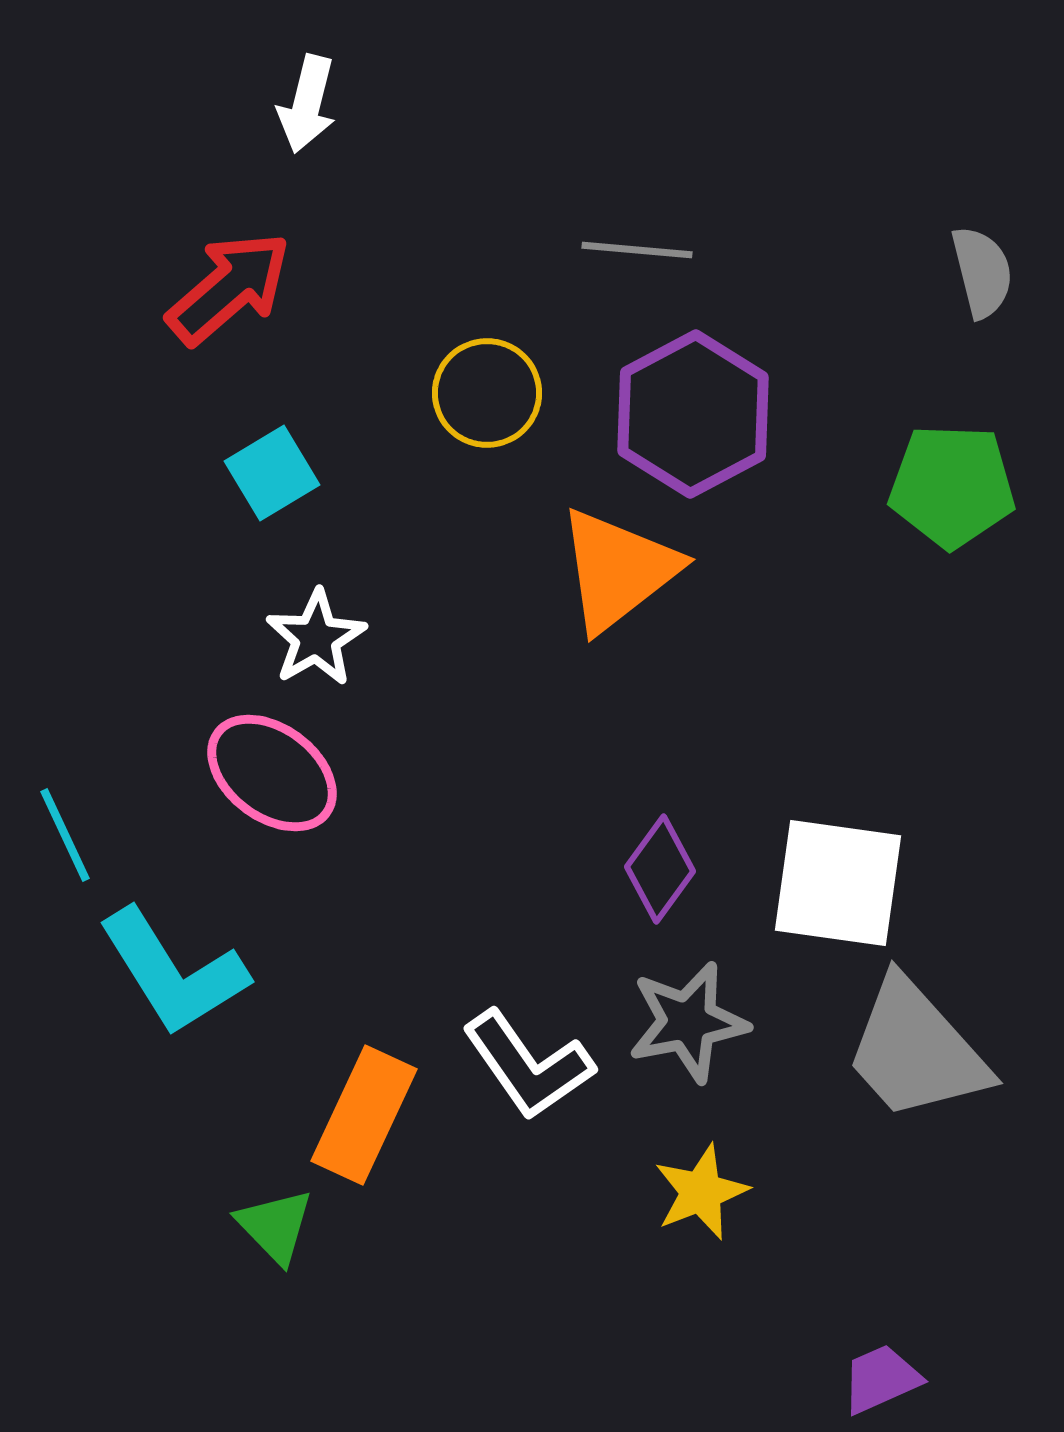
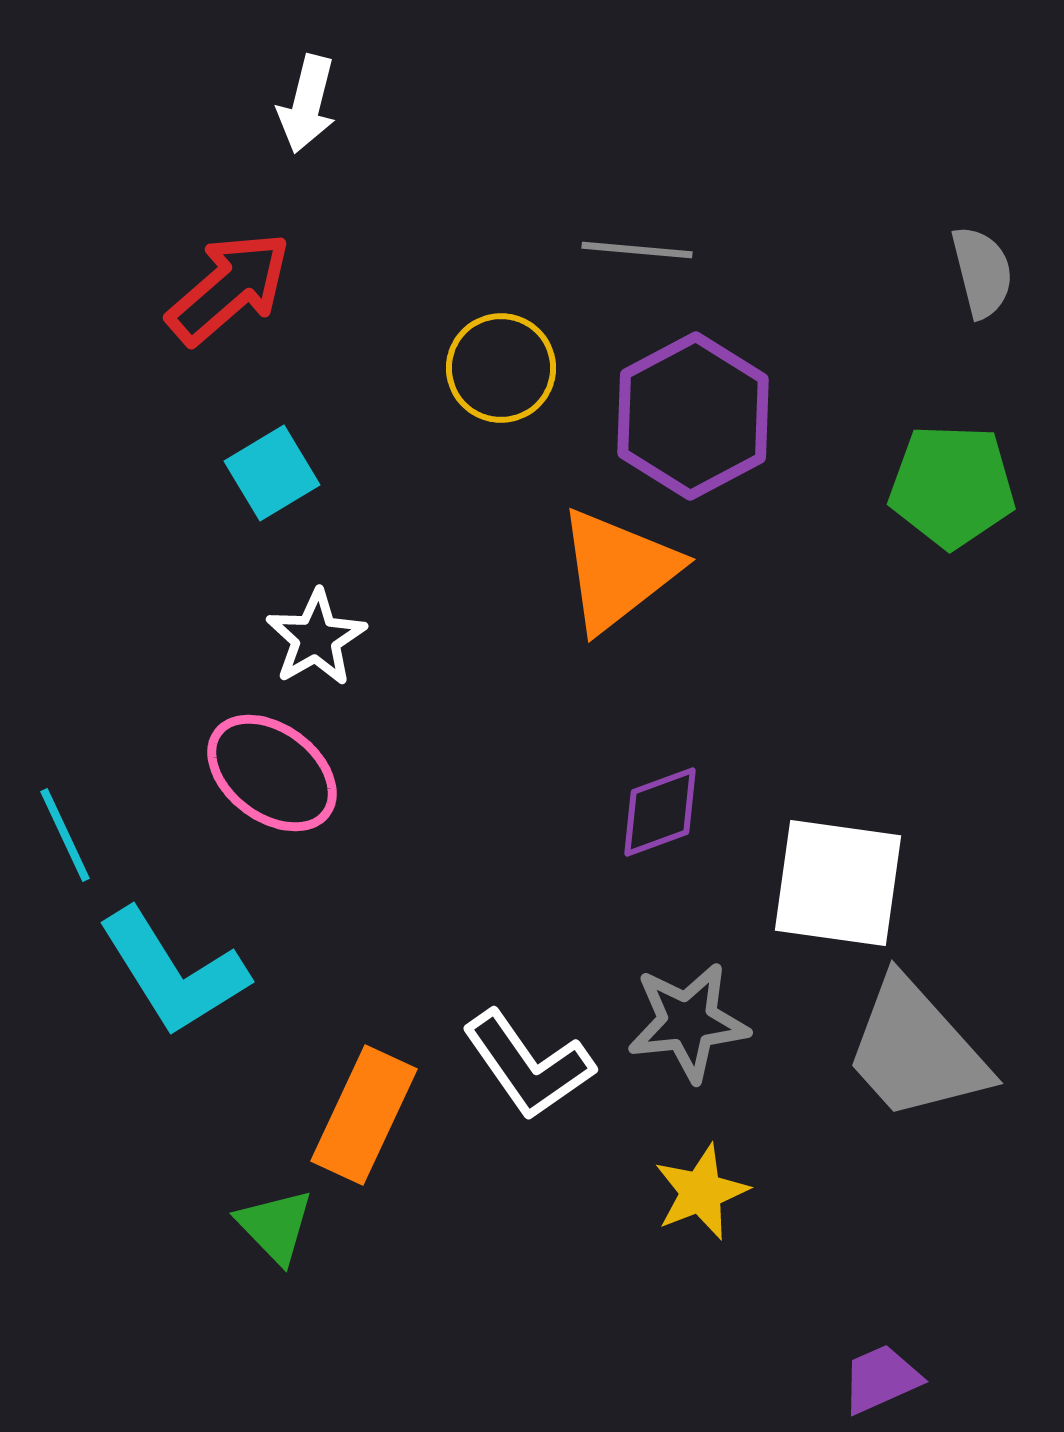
yellow circle: moved 14 px right, 25 px up
purple hexagon: moved 2 px down
purple diamond: moved 57 px up; rotated 34 degrees clockwise
gray star: rotated 5 degrees clockwise
